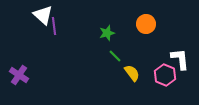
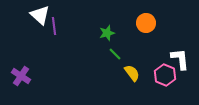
white triangle: moved 3 px left
orange circle: moved 1 px up
green line: moved 2 px up
purple cross: moved 2 px right, 1 px down
